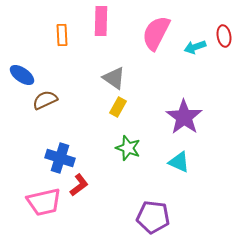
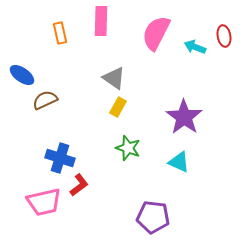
orange rectangle: moved 2 px left, 2 px up; rotated 10 degrees counterclockwise
cyan arrow: rotated 40 degrees clockwise
